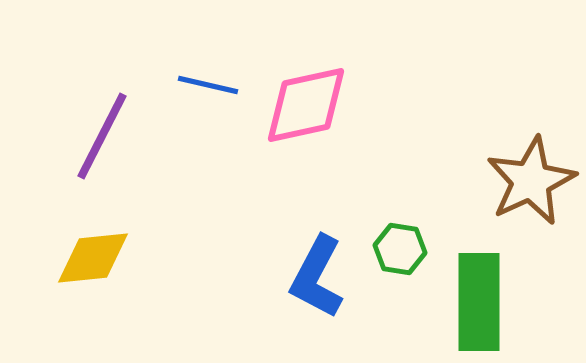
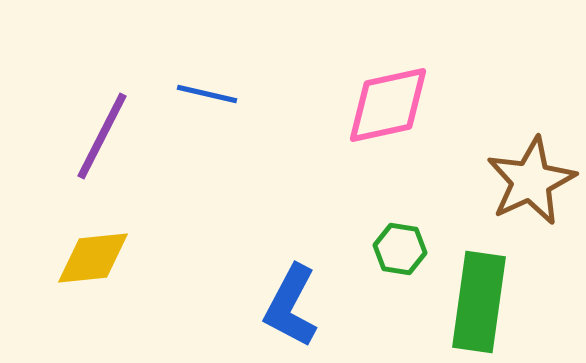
blue line: moved 1 px left, 9 px down
pink diamond: moved 82 px right
blue L-shape: moved 26 px left, 29 px down
green rectangle: rotated 8 degrees clockwise
